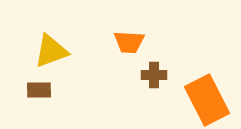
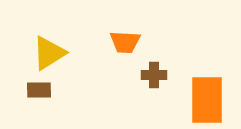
orange trapezoid: moved 4 px left
yellow triangle: moved 2 px left, 2 px down; rotated 12 degrees counterclockwise
orange rectangle: rotated 27 degrees clockwise
